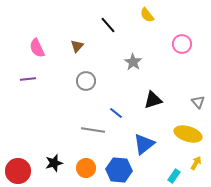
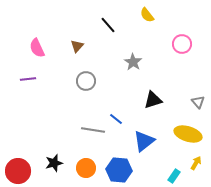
blue line: moved 6 px down
blue triangle: moved 3 px up
